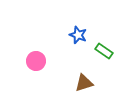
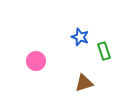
blue star: moved 2 px right, 2 px down
green rectangle: rotated 36 degrees clockwise
